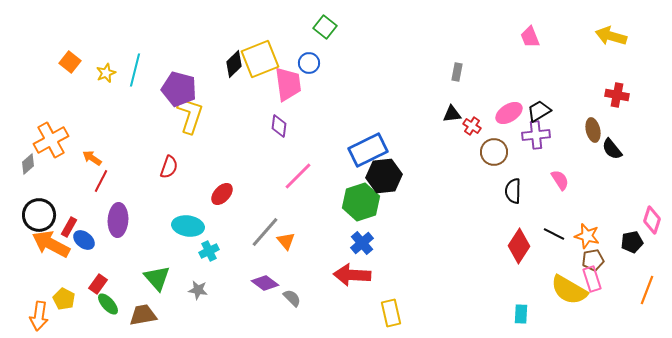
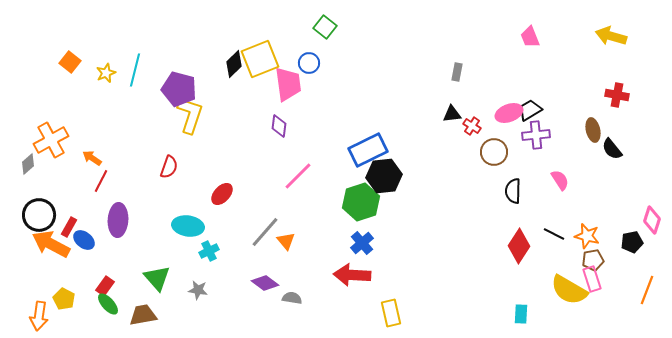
black trapezoid at (539, 111): moved 9 px left, 1 px up
pink ellipse at (509, 113): rotated 12 degrees clockwise
red rectangle at (98, 284): moved 7 px right, 2 px down
gray semicircle at (292, 298): rotated 36 degrees counterclockwise
